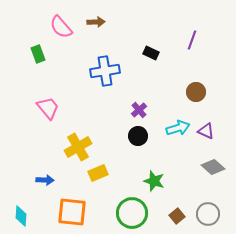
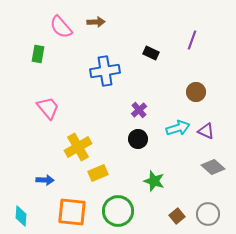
green rectangle: rotated 30 degrees clockwise
black circle: moved 3 px down
green circle: moved 14 px left, 2 px up
